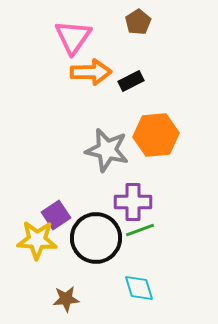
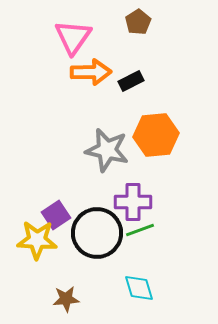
black circle: moved 1 px right, 5 px up
